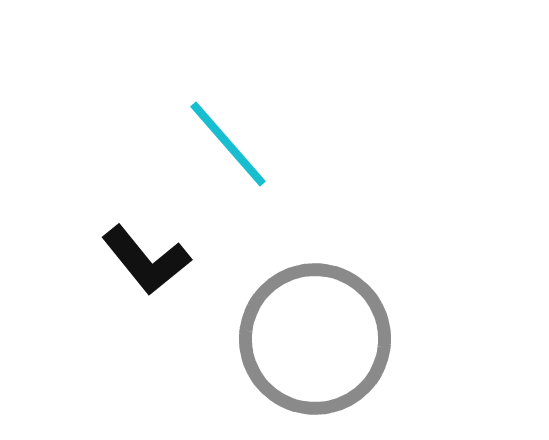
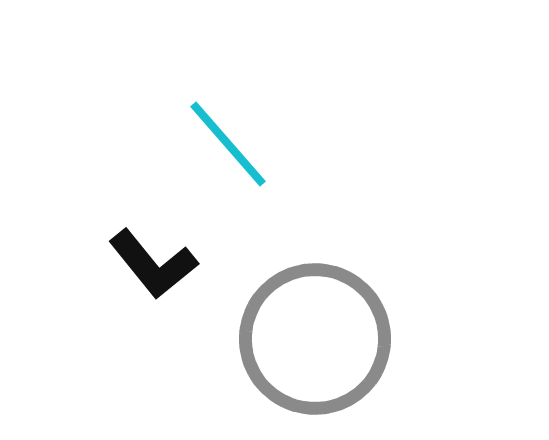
black L-shape: moved 7 px right, 4 px down
